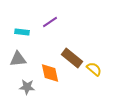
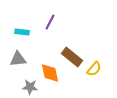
purple line: rotated 28 degrees counterclockwise
brown rectangle: moved 1 px up
yellow semicircle: rotated 91 degrees clockwise
gray star: moved 3 px right
